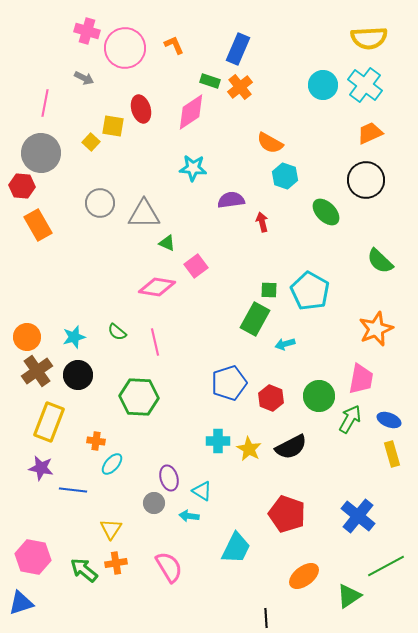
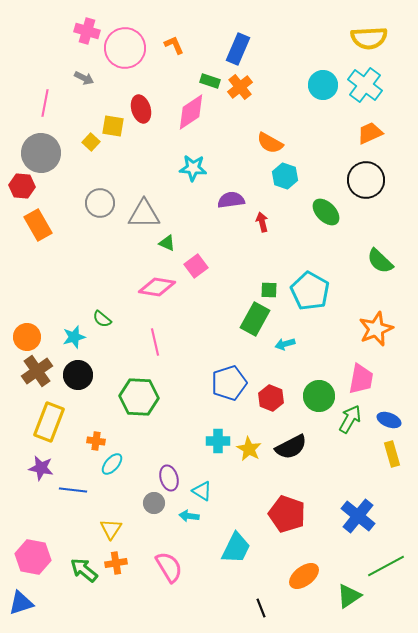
green semicircle at (117, 332): moved 15 px left, 13 px up
black line at (266, 618): moved 5 px left, 10 px up; rotated 18 degrees counterclockwise
